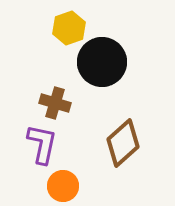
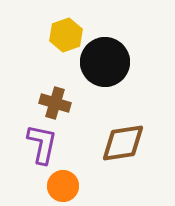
yellow hexagon: moved 3 px left, 7 px down
black circle: moved 3 px right
brown diamond: rotated 33 degrees clockwise
